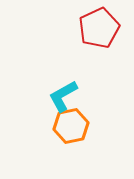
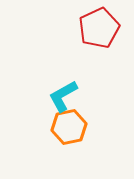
orange hexagon: moved 2 px left, 1 px down
